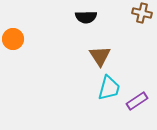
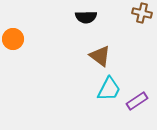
brown triangle: rotated 20 degrees counterclockwise
cyan trapezoid: moved 1 px down; rotated 12 degrees clockwise
